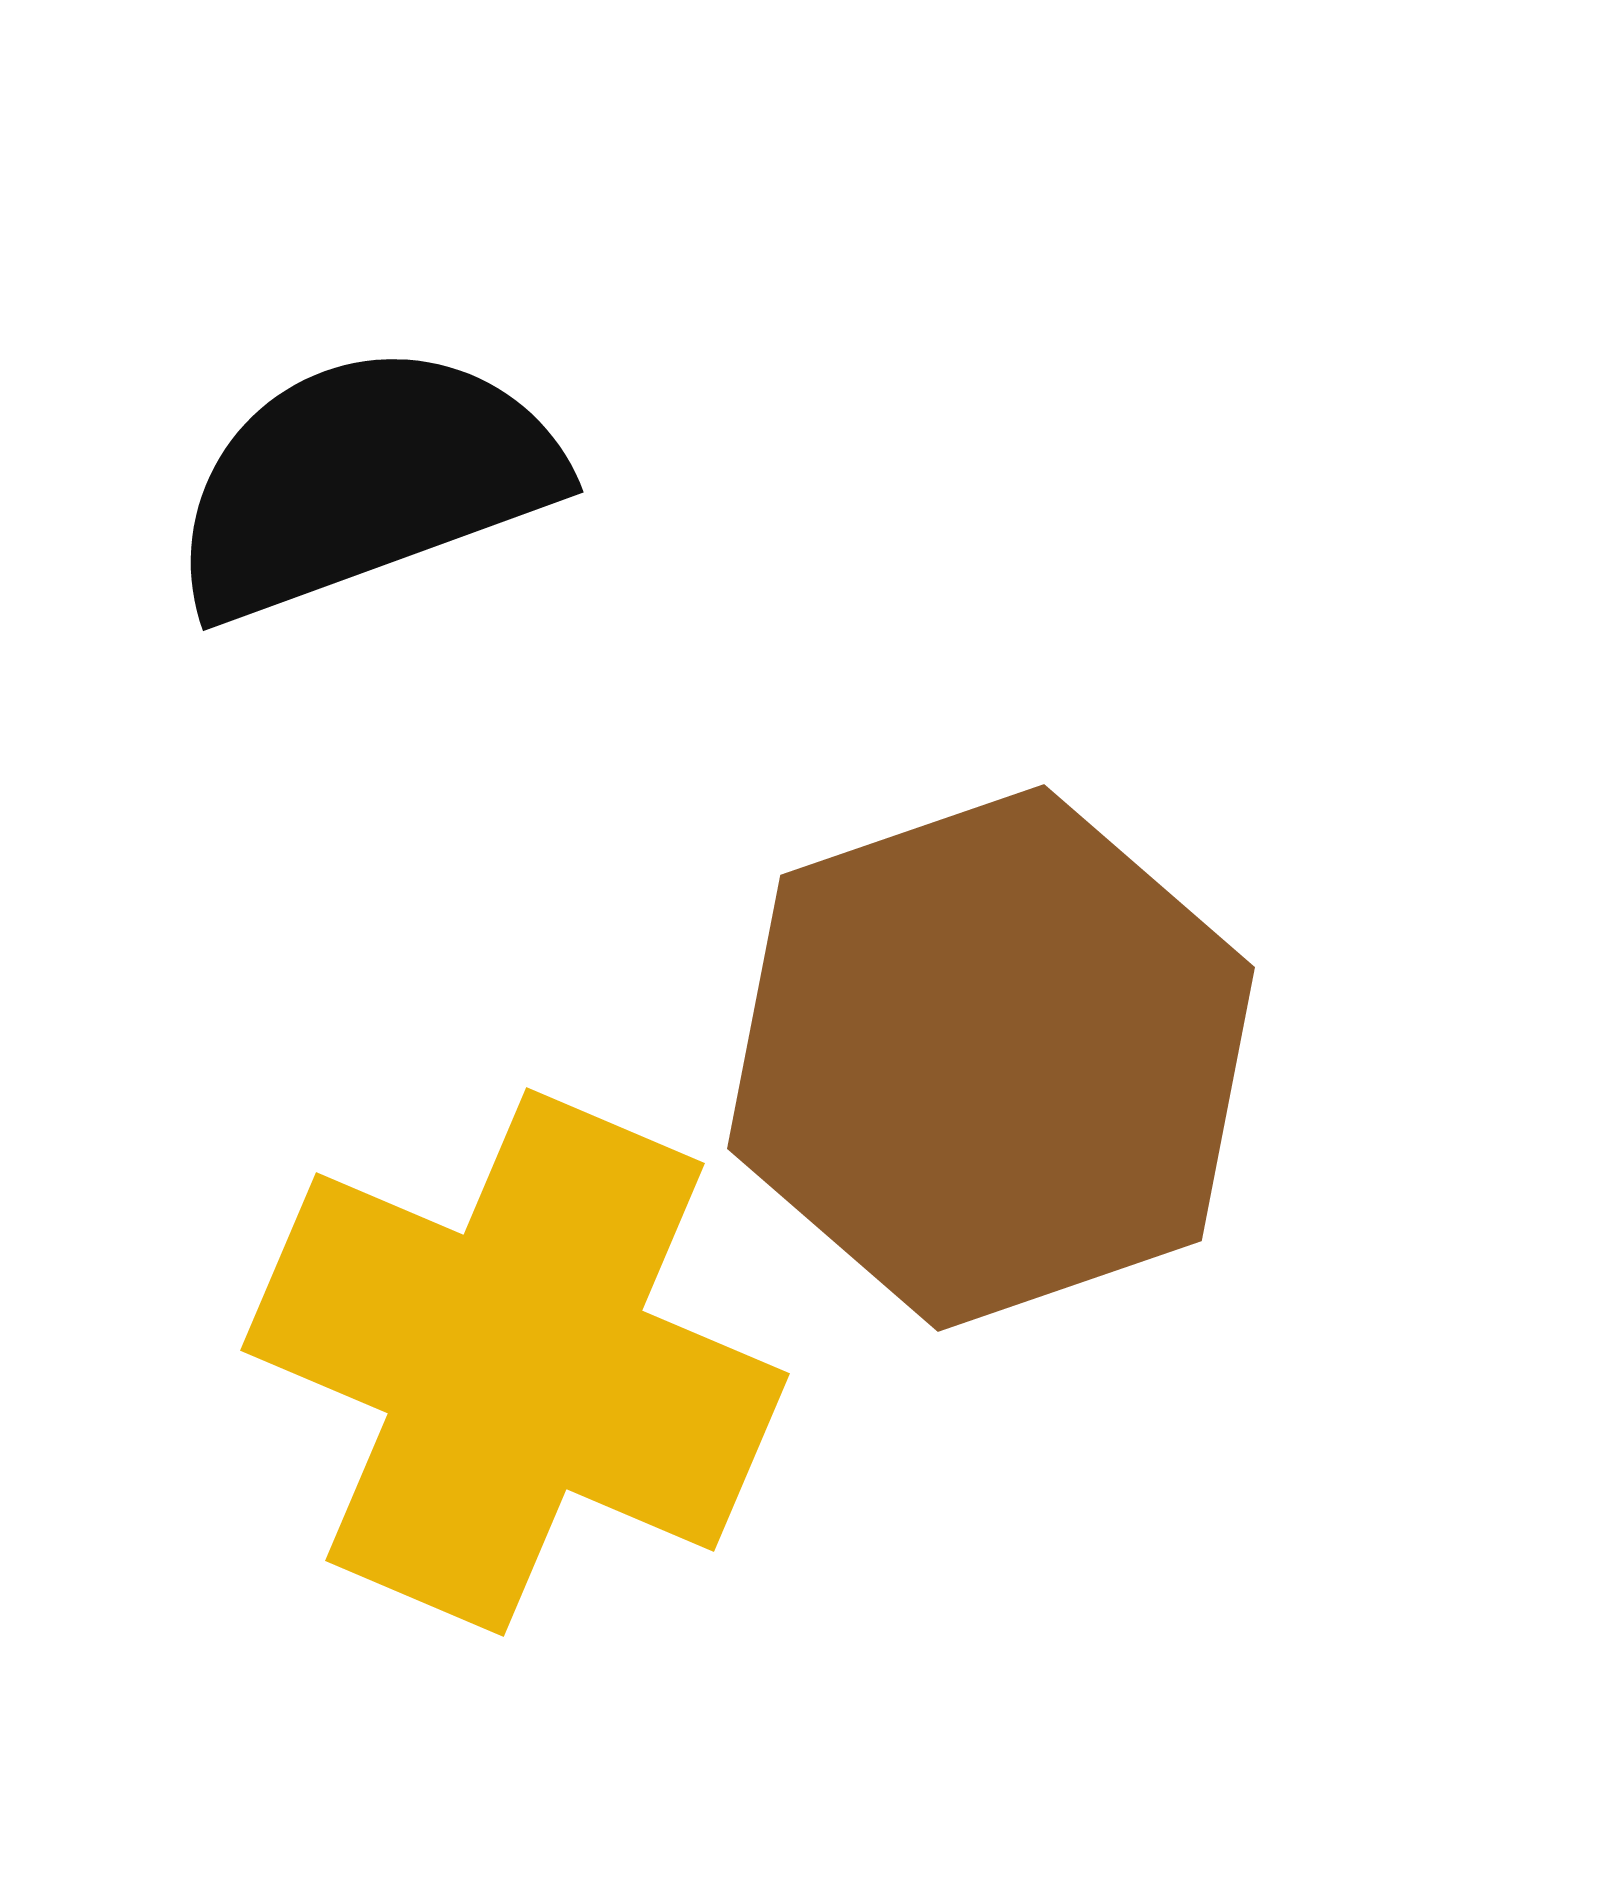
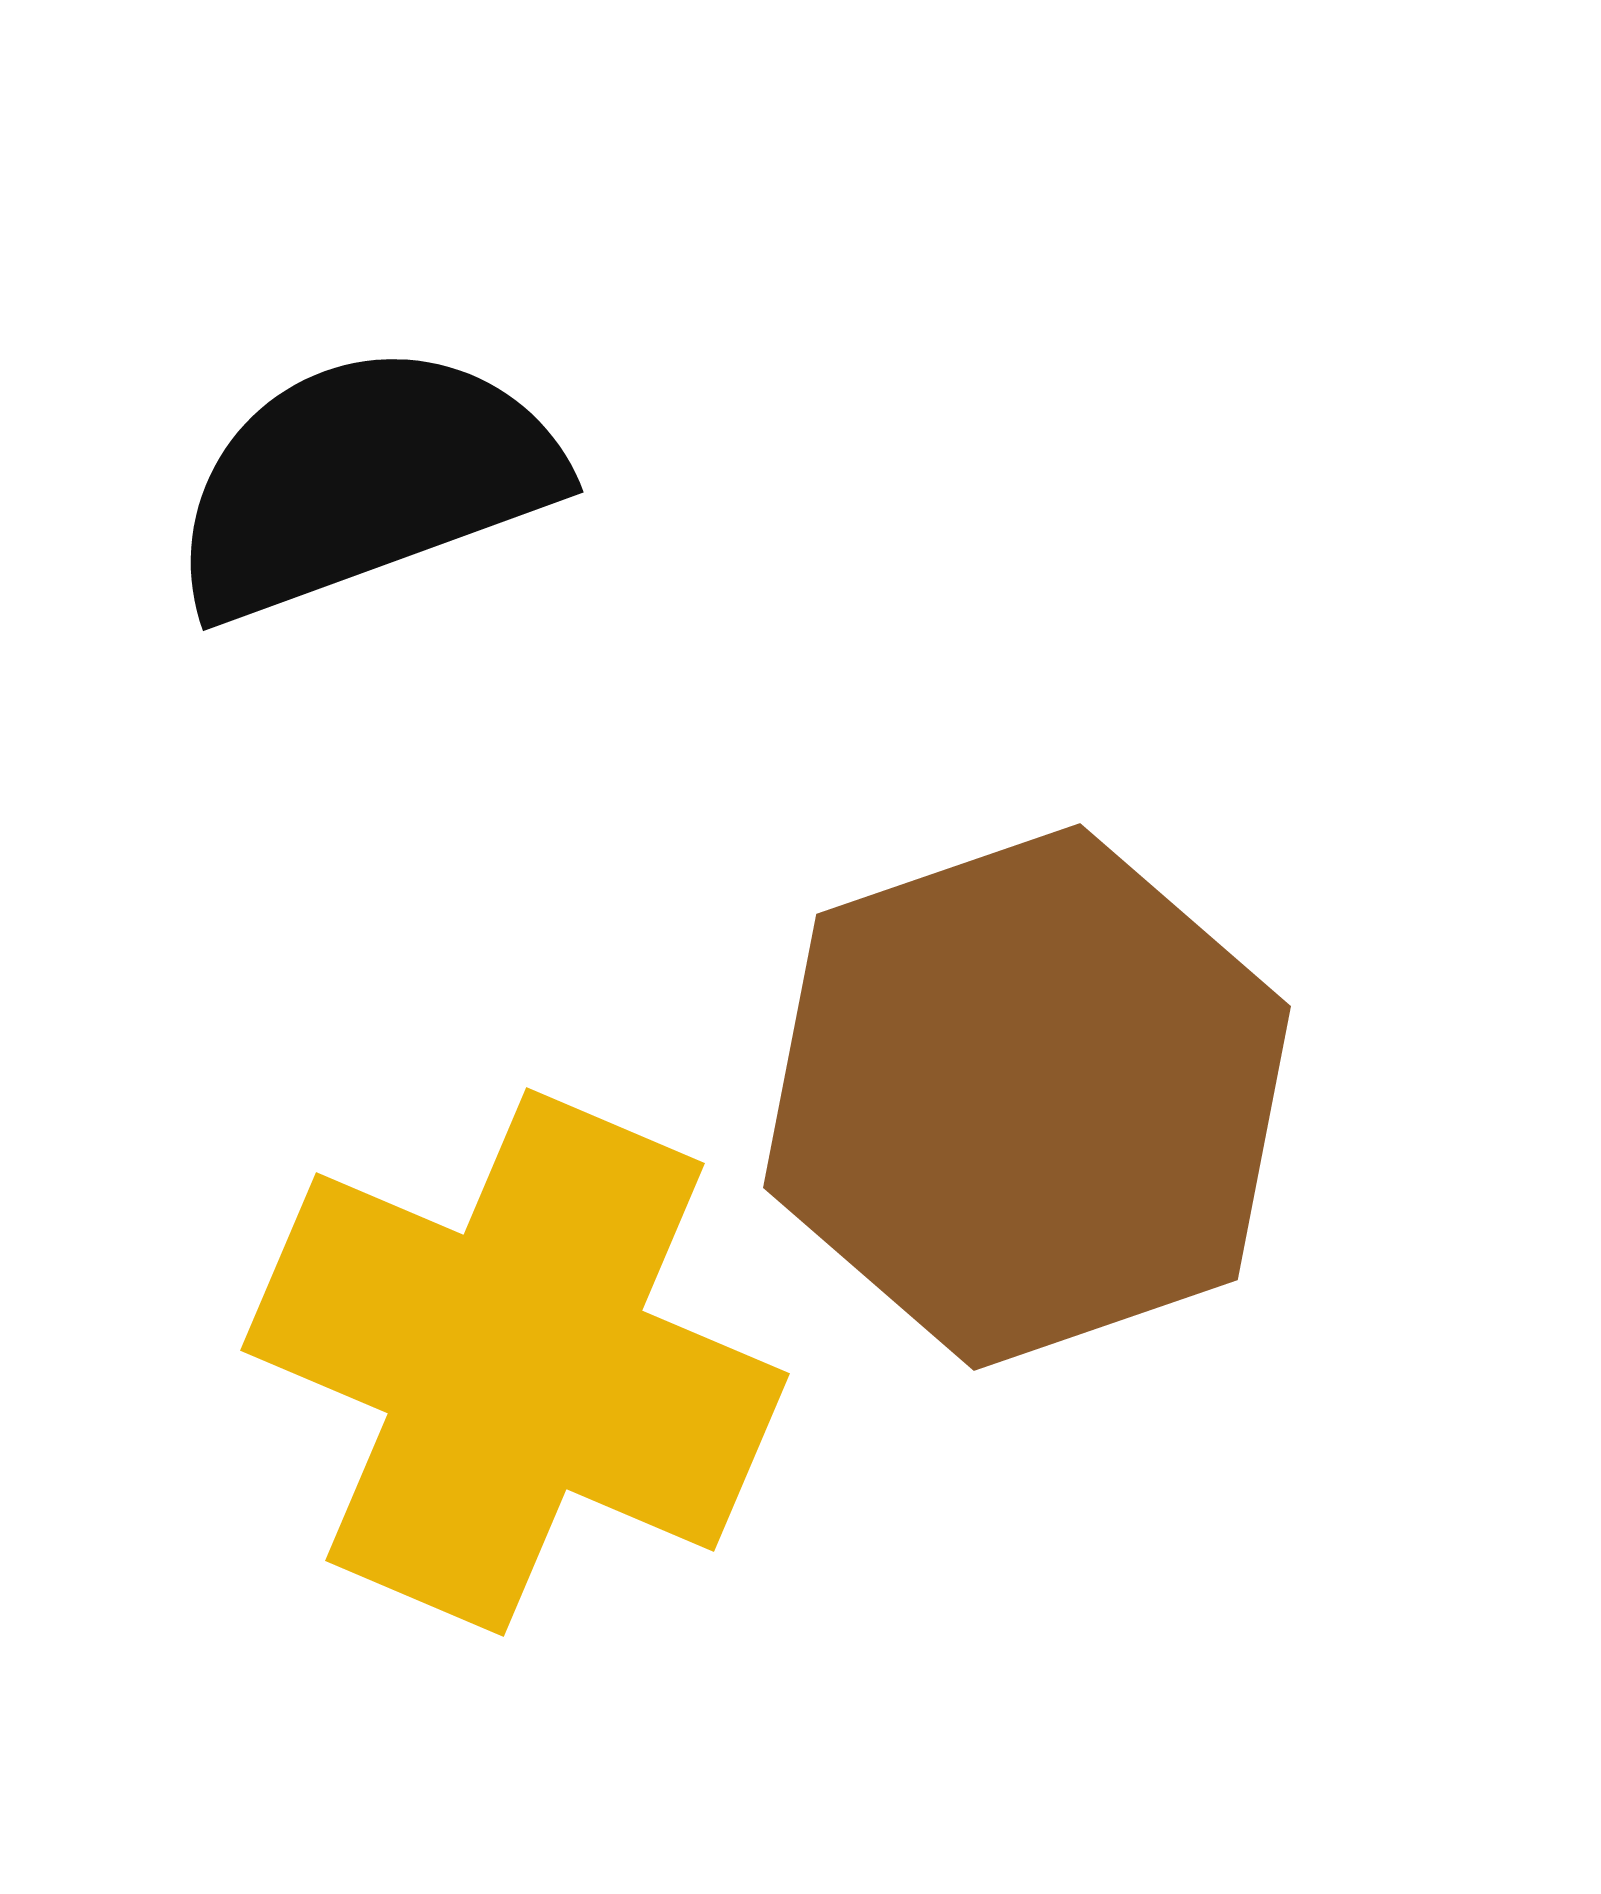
brown hexagon: moved 36 px right, 39 px down
